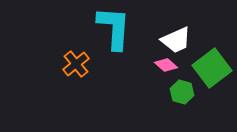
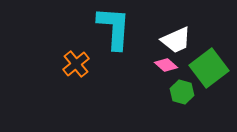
green square: moved 3 px left
